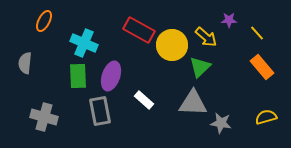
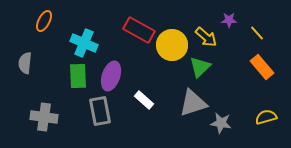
gray triangle: rotated 20 degrees counterclockwise
gray cross: rotated 8 degrees counterclockwise
